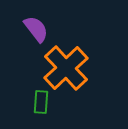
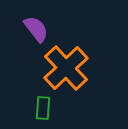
green rectangle: moved 2 px right, 6 px down
